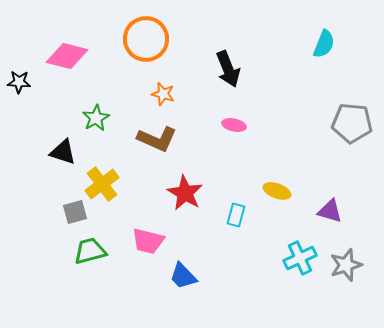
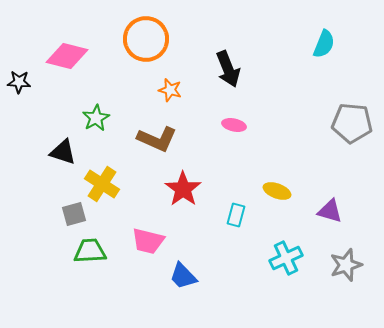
orange star: moved 7 px right, 4 px up
yellow cross: rotated 20 degrees counterclockwise
red star: moved 2 px left, 4 px up; rotated 6 degrees clockwise
gray square: moved 1 px left, 2 px down
green trapezoid: rotated 12 degrees clockwise
cyan cross: moved 14 px left
